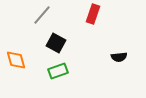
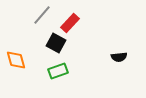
red rectangle: moved 23 px left, 9 px down; rotated 24 degrees clockwise
